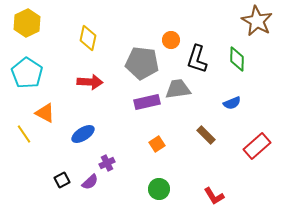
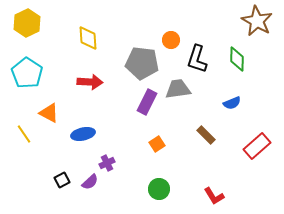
yellow diamond: rotated 15 degrees counterclockwise
purple rectangle: rotated 50 degrees counterclockwise
orange triangle: moved 4 px right
blue ellipse: rotated 20 degrees clockwise
